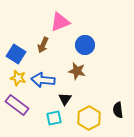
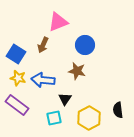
pink triangle: moved 2 px left
